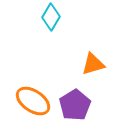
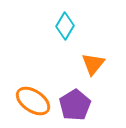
cyan diamond: moved 14 px right, 9 px down
orange triangle: rotated 35 degrees counterclockwise
